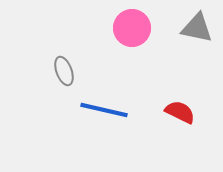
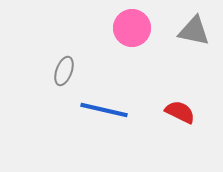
gray triangle: moved 3 px left, 3 px down
gray ellipse: rotated 40 degrees clockwise
